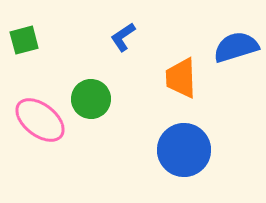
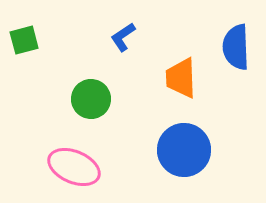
blue semicircle: rotated 75 degrees counterclockwise
pink ellipse: moved 34 px right, 47 px down; rotated 15 degrees counterclockwise
